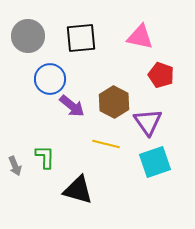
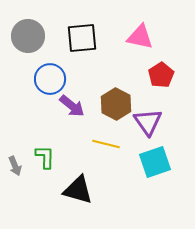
black square: moved 1 px right
red pentagon: rotated 20 degrees clockwise
brown hexagon: moved 2 px right, 2 px down
